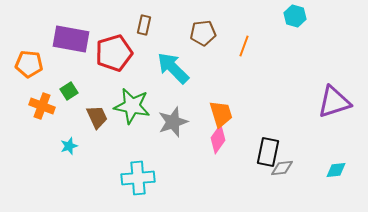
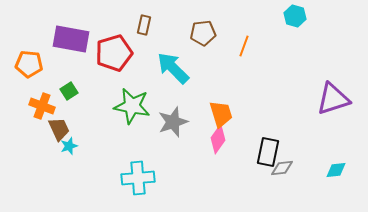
purple triangle: moved 1 px left, 3 px up
brown trapezoid: moved 38 px left, 12 px down
